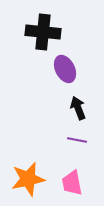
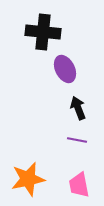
pink trapezoid: moved 7 px right, 2 px down
